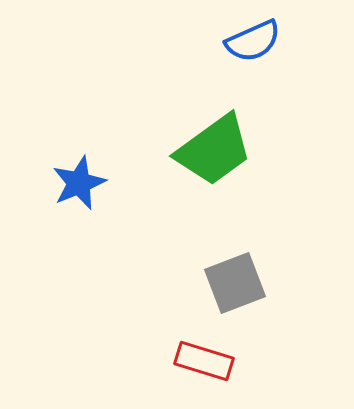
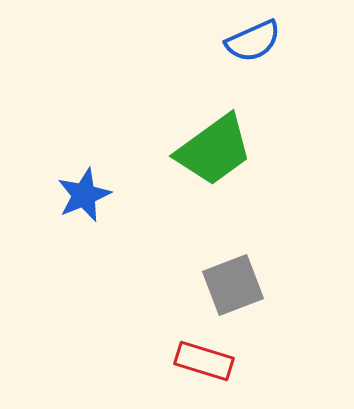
blue star: moved 5 px right, 12 px down
gray square: moved 2 px left, 2 px down
